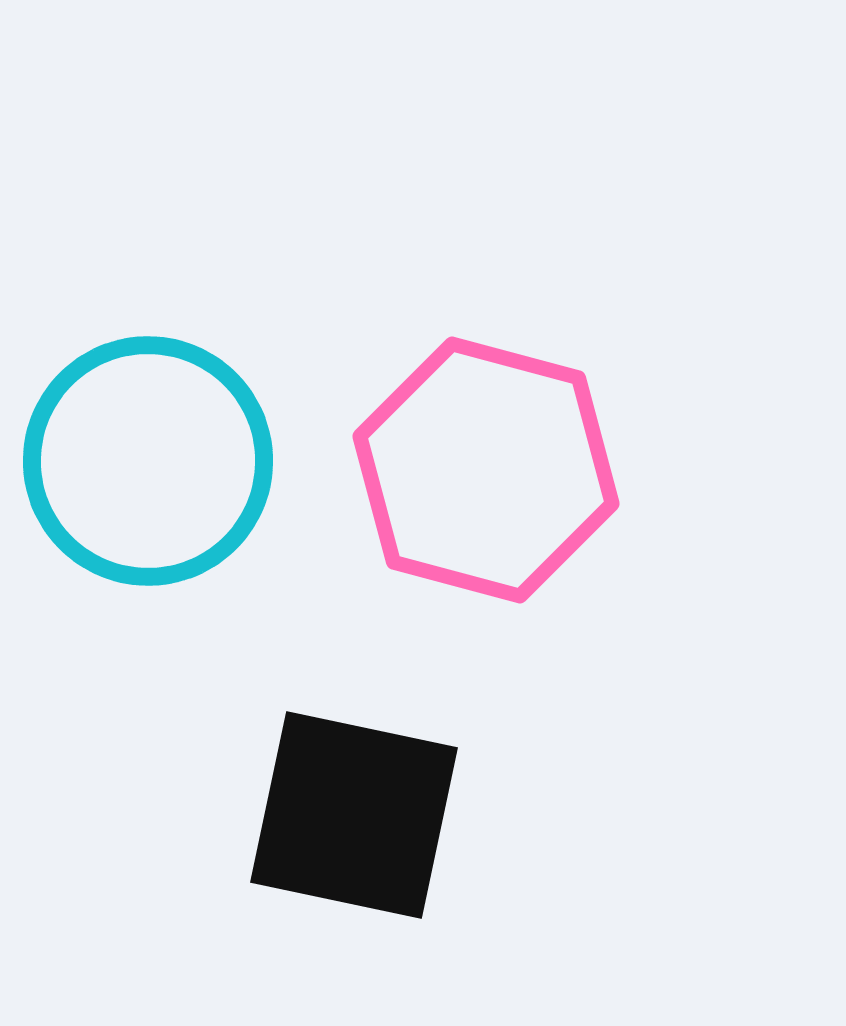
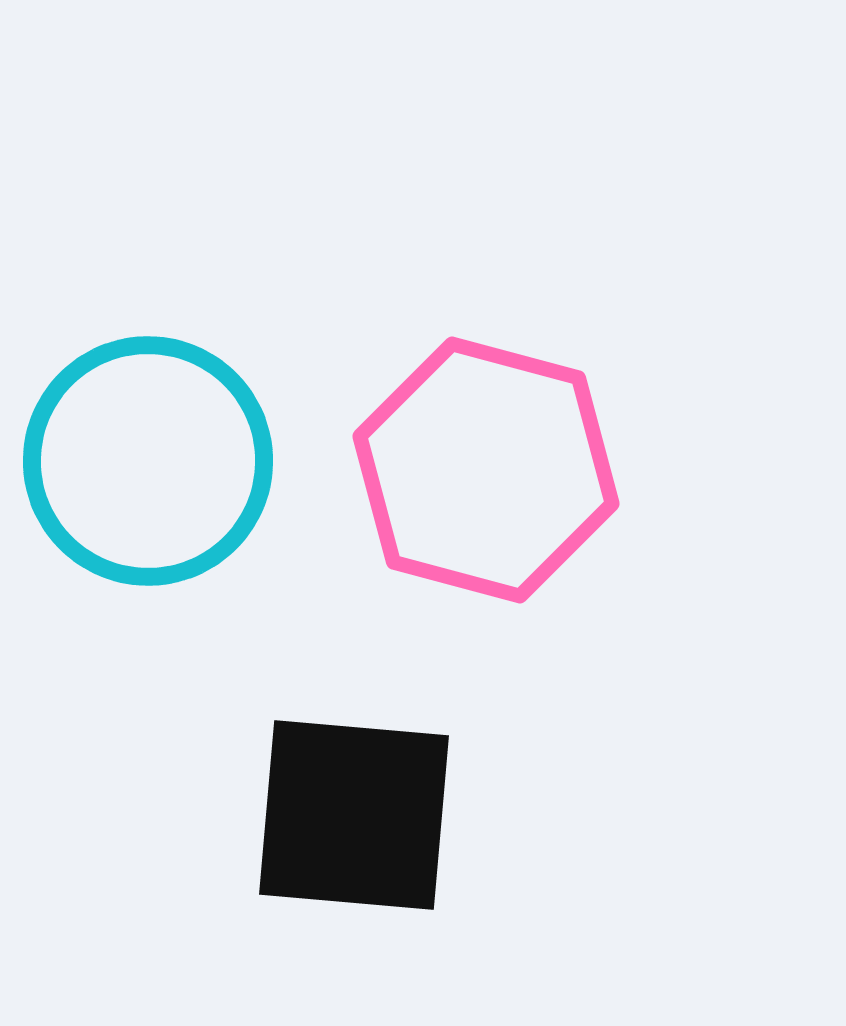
black square: rotated 7 degrees counterclockwise
